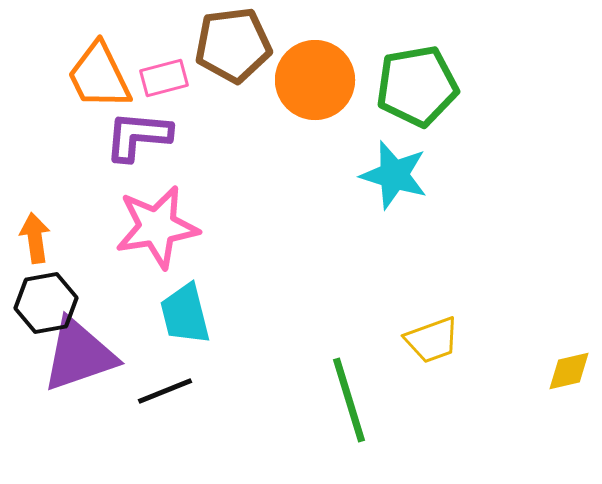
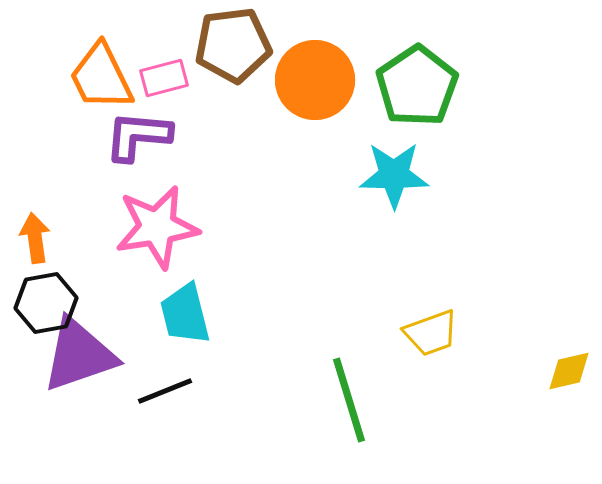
orange trapezoid: moved 2 px right, 1 px down
green pentagon: rotated 24 degrees counterclockwise
cyan star: rotated 16 degrees counterclockwise
yellow trapezoid: moved 1 px left, 7 px up
